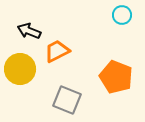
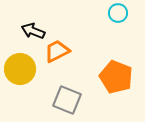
cyan circle: moved 4 px left, 2 px up
black arrow: moved 4 px right
